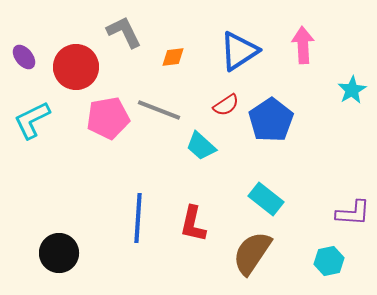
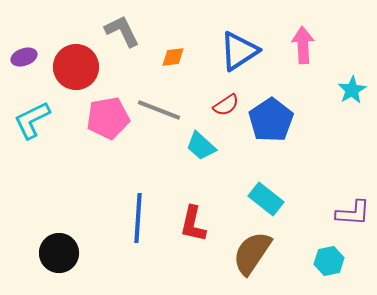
gray L-shape: moved 2 px left, 1 px up
purple ellipse: rotated 70 degrees counterclockwise
